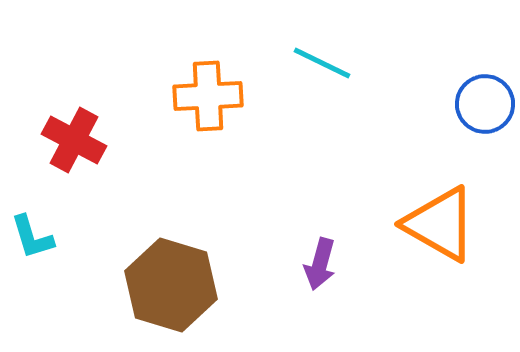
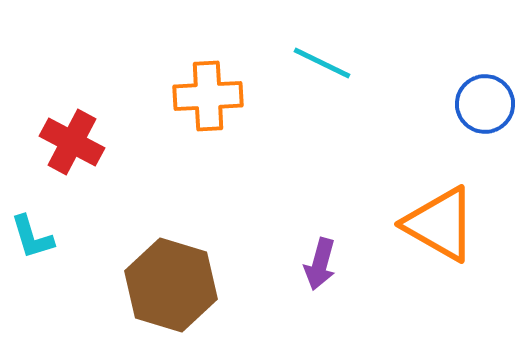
red cross: moved 2 px left, 2 px down
